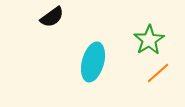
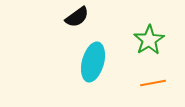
black semicircle: moved 25 px right
orange line: moved 5 px left, 10 px down; rotated 30 degrees clockwise
